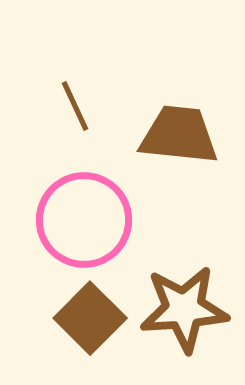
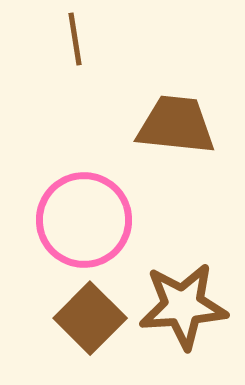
brown line: moved 67 px up; rotated 16 degrees clockwise
brown trapezoid: moved 3 px left, 10 px up
brown star: moved 1 px left, 3 px up
